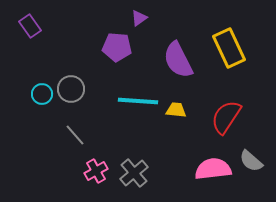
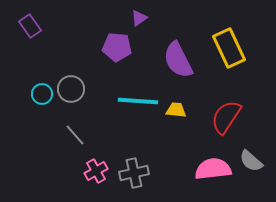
gray cross: rotated 28 degrees clockwise
